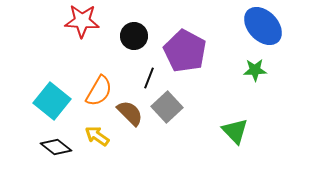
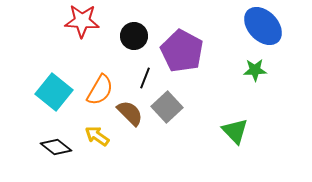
purple pentagon: moved 3 px left
black line: moved 4 px left
orange semicircle: moved 1 px right, 1 px up
cyan square: moved 2 px right, 9 px up
